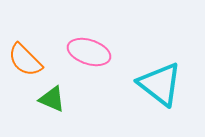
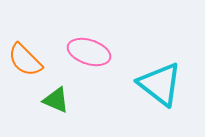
green triangle: moved 4 px right, 1 px down
